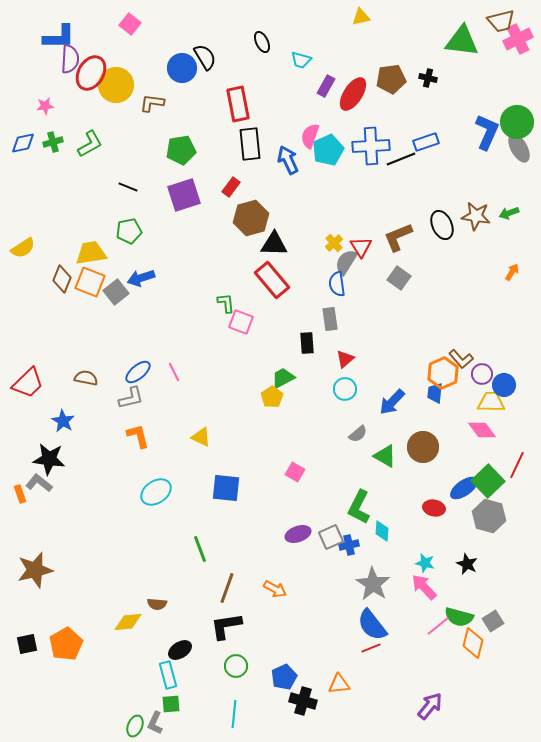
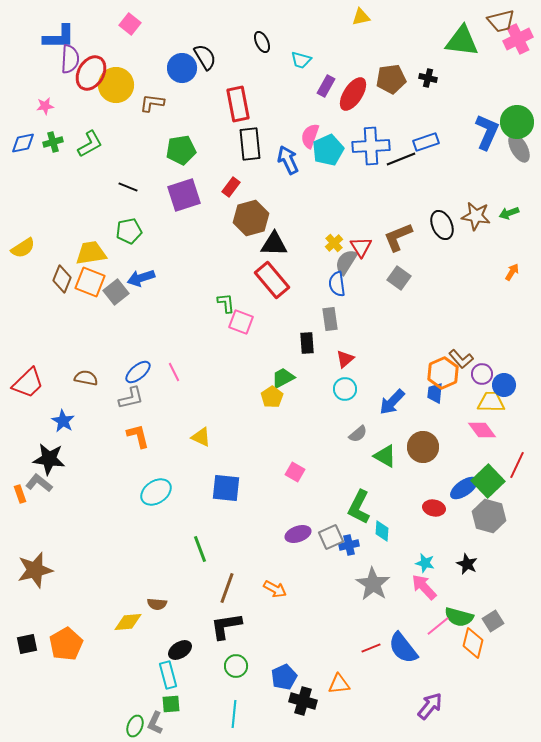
blue semicircle at (372, 625): moved 31 px right, 23 px down
